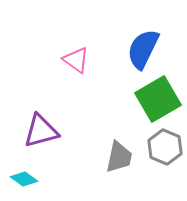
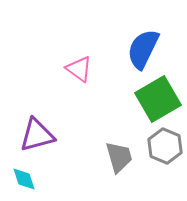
pink triangle: moved 3 px right, 9 px down
purple triangle: moved 4 px left, 4 px down
gray hexagon: moved 1 px up
gray trapezoid: rotated 28 degrees counterclockwise
cyan diamond: rotated 36 degrees clockwise
